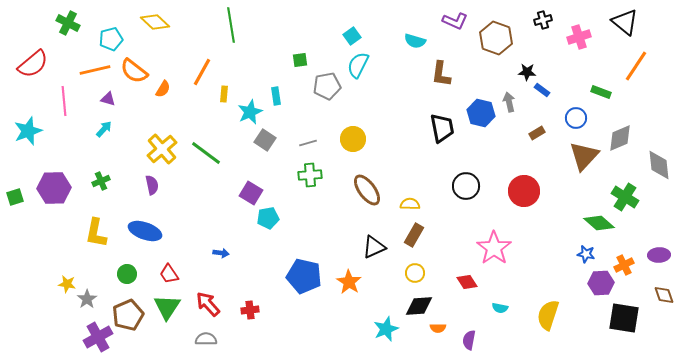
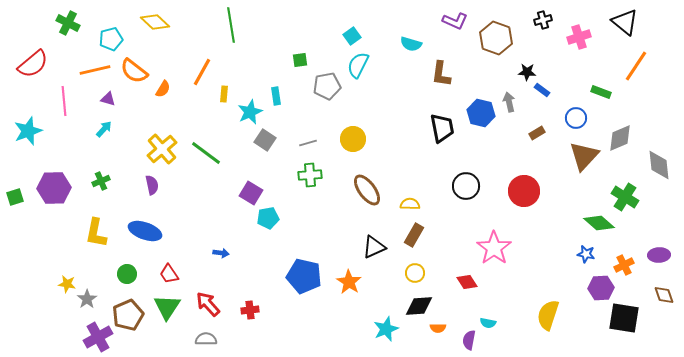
cyan semicircle at (415, 41): moved 4 px left, 3 px down
purple hexagon at (601, 283): moved 5 px down
cyan semicircle at (500, 308): moved 12 px left, 15 px down
